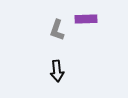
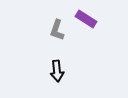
purple rectangle: rotated 35 degrees clockwise
